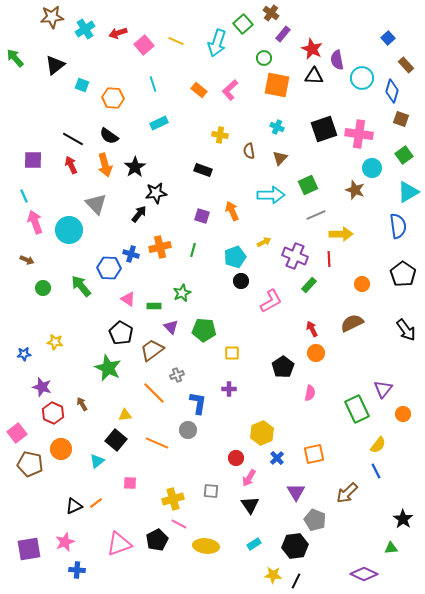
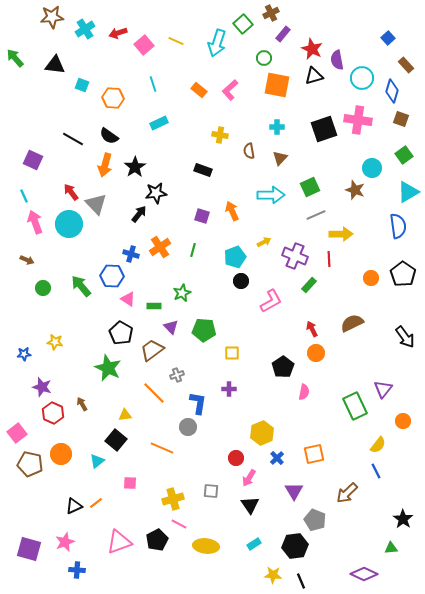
brown cross at (271, 13): rotated 28 degrees clockwise
black triangle at (55, 65): rotated 45 degrees clockwise
black triangle at (314, 76): rotated 18 degrees counterclockwise
cyan cross at (277, 127): rotated 24 degrees counterclockwise
pink cross at (359, 134): moved 1 px left, 14 px up
purple square at (33, 160): rotated 24 degrees clockwise
red arrow at (71, 165): moved 27 px down; rotated 12 degrees counterclockwise
orange arrow at (105, 165): rotated 30 degrees clockwise
green square at (308, 185): moved 2 px right, 2 px down
cyan circle at (69, 230): moved 6 px up
orange cross at (160, 247): rotated 20 degrees counterclockwise
blue hexagon at (109, 268): moved 3 px right, 8 px down
orange circle at (362, 284): moved 9 px right, 6 px up
black arrow at (406, 330): moved 1 px left, 7 px down
pink semicircle at (310, 393): moved 6 px left, 1 px up
green rectangle at (357, 409): moved 2 px left, 3 px up
orange circle at (403, 414): moved 7 px down
gray circle at (188, 430): moved 3 px up
orange line at (157, 443): moved 5 px right, 5 px down
orange circle at (61, 449): moved 5 px down
purple triangle at (296, 492): moved 2 px left, 1 px up
pink triangle at (119, 544): moved 2 px up
purple square at (29, 549): rotated 25 degrees clockwise
black line at (296, 581): moved 5 px right; rotated 49 degrees counterclockwise
